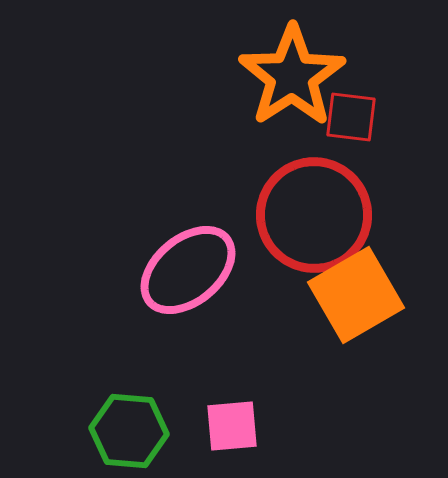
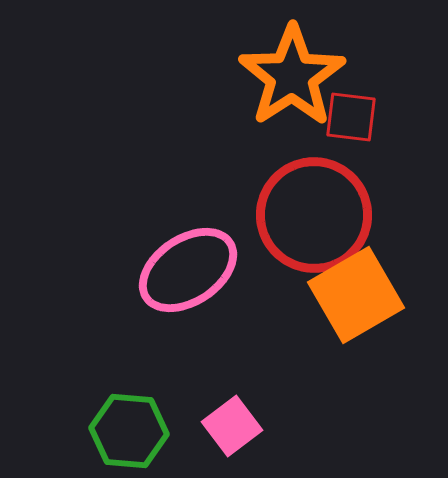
pink ellipse: rotated 6 degrees clockwise
pink square: rotated 32 degrees counterclockwise
